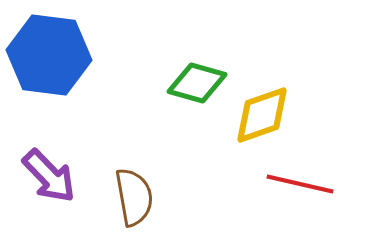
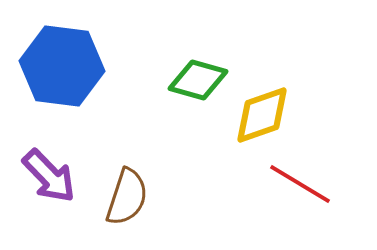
blue hexagon: moved 13 px right, 11 px down
green diamond: moved 1 px right, 3 px up
red line: rotated 18 degrees clockwise
brown semicircle: moved 7 px left; rotated 28 degrees clockwise
